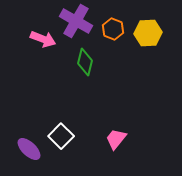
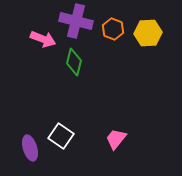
purple cross: rotated 16 degrees counterclockwise
green diamond: moved 11 px left
white square: rotated 10 degrees counterclockwise
purple ellipse: moved 1 px right, 1 px up; rotated 30 degrees clockwise
